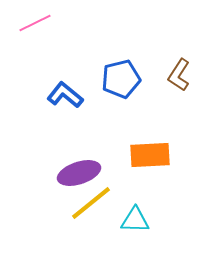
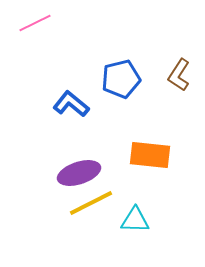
blue L-shape: moved 6 px right, 9 px down
orange rectangle: rotated 9 degrees clockwise
yellow line: rotated 12 degrees clockwise
